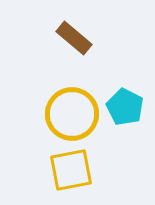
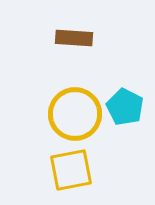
brown rectangle: rotated 36 degrees counterclockwise
yellow circle: moved 3 px right
